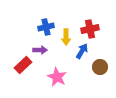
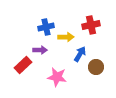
red cross: moved 1 px right, 4 px up
yellow arrow: rotated 91 degrees counterclockwise
blue arrow: moved 2 px left, 3 px down
brown circle: moved 4 px left
pink star: rotated 18 degrees counterclockwise
